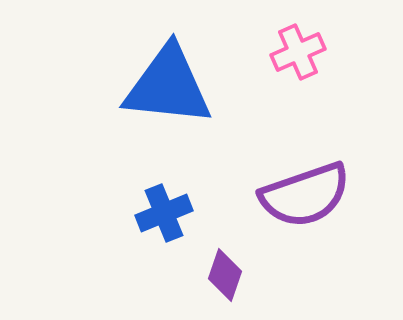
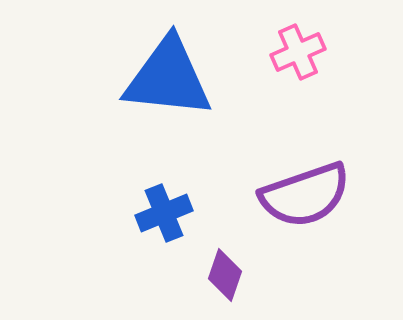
blue triangle: moved 8 px up
